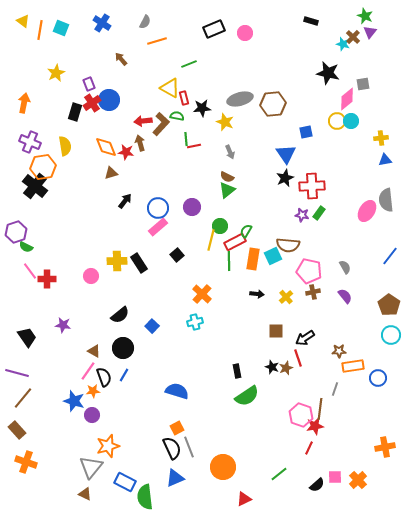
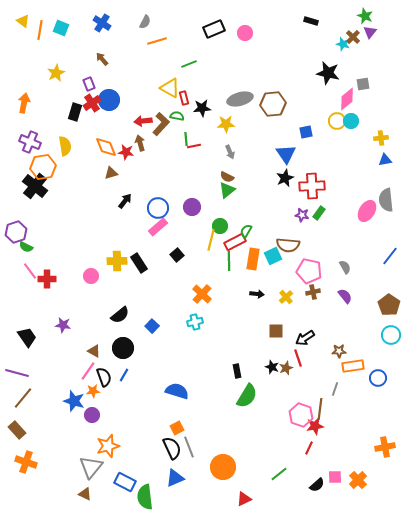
brown arrow at (121, 59): moved 19 px left
yellow star at (225, 122): moved 1 px right, 2 px down; rotated 24 degrees counterclockwise
green semicircle at (247, 396): rotated 25 degrees counterclockwise
